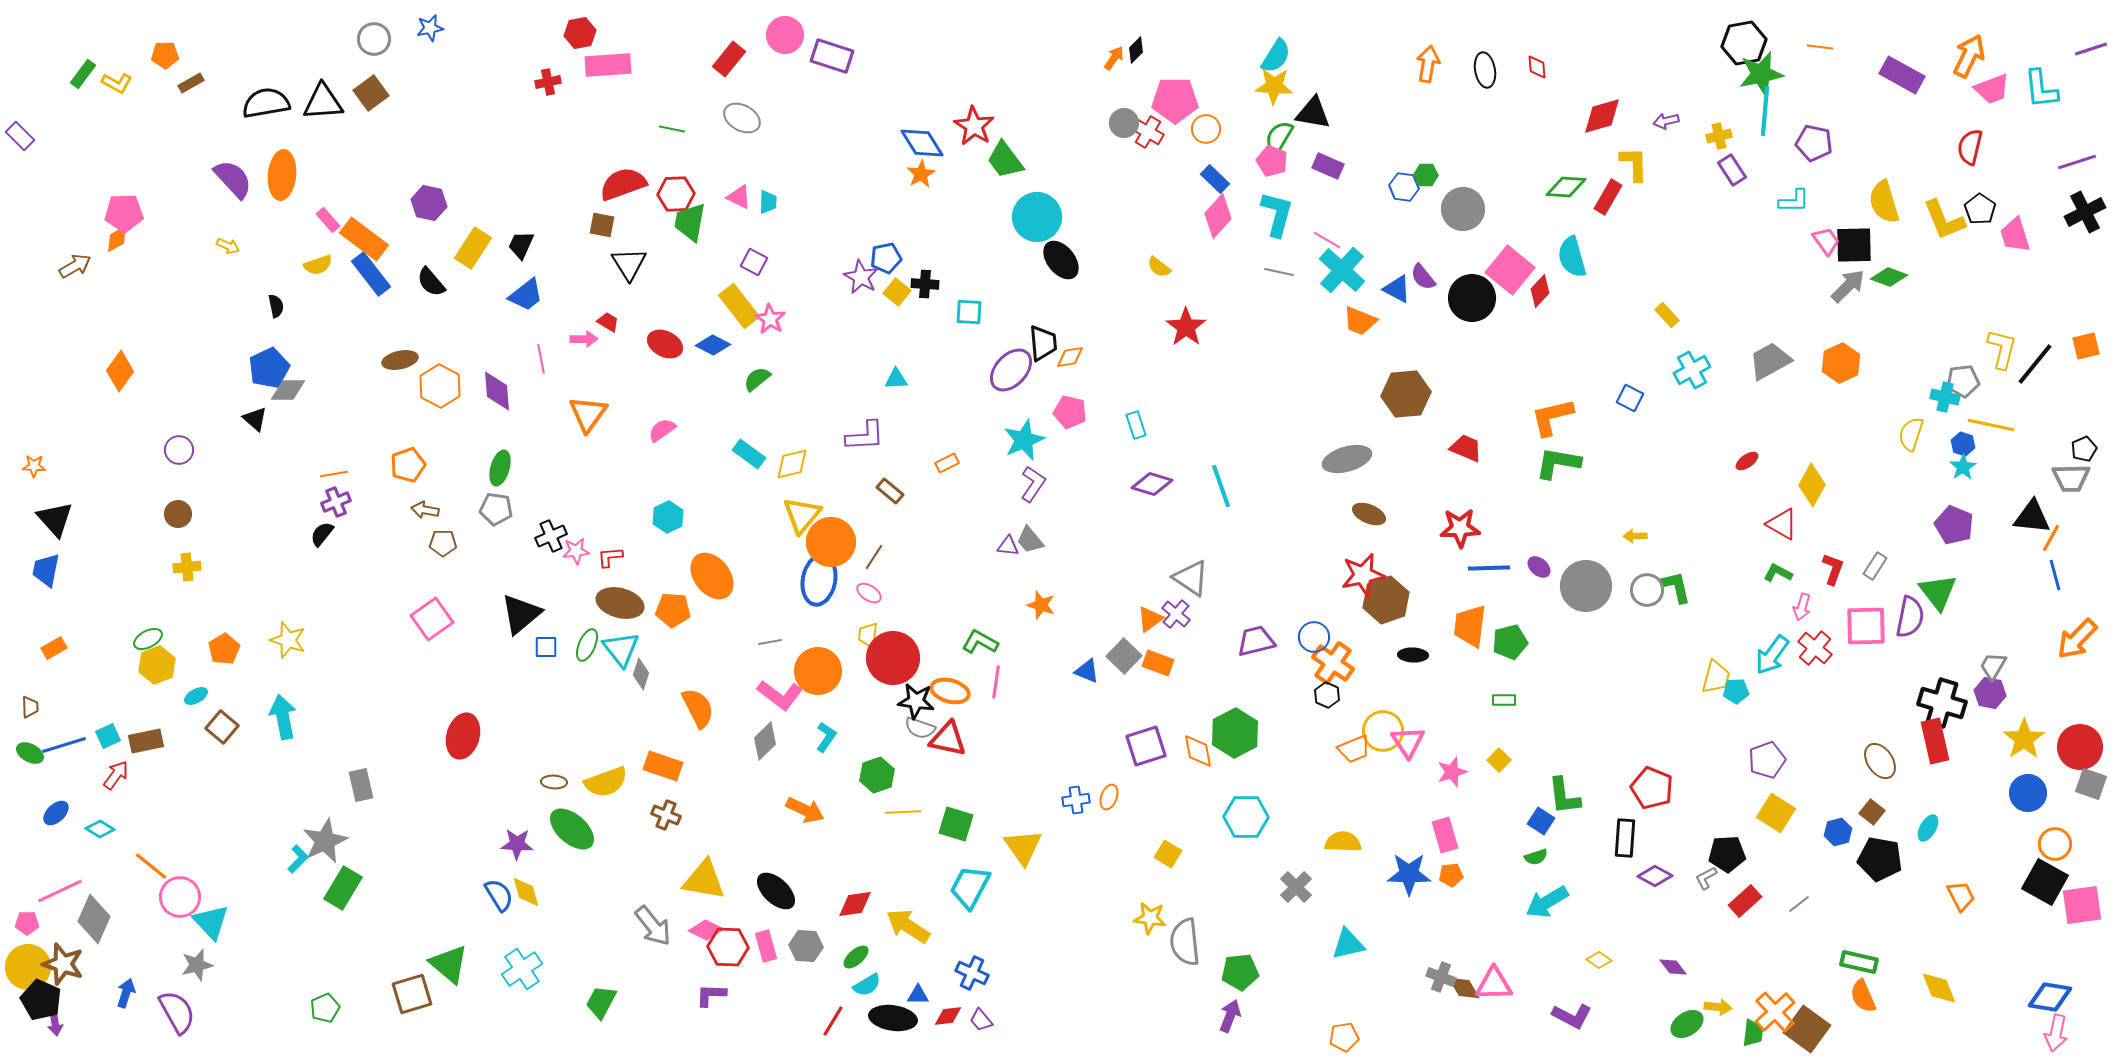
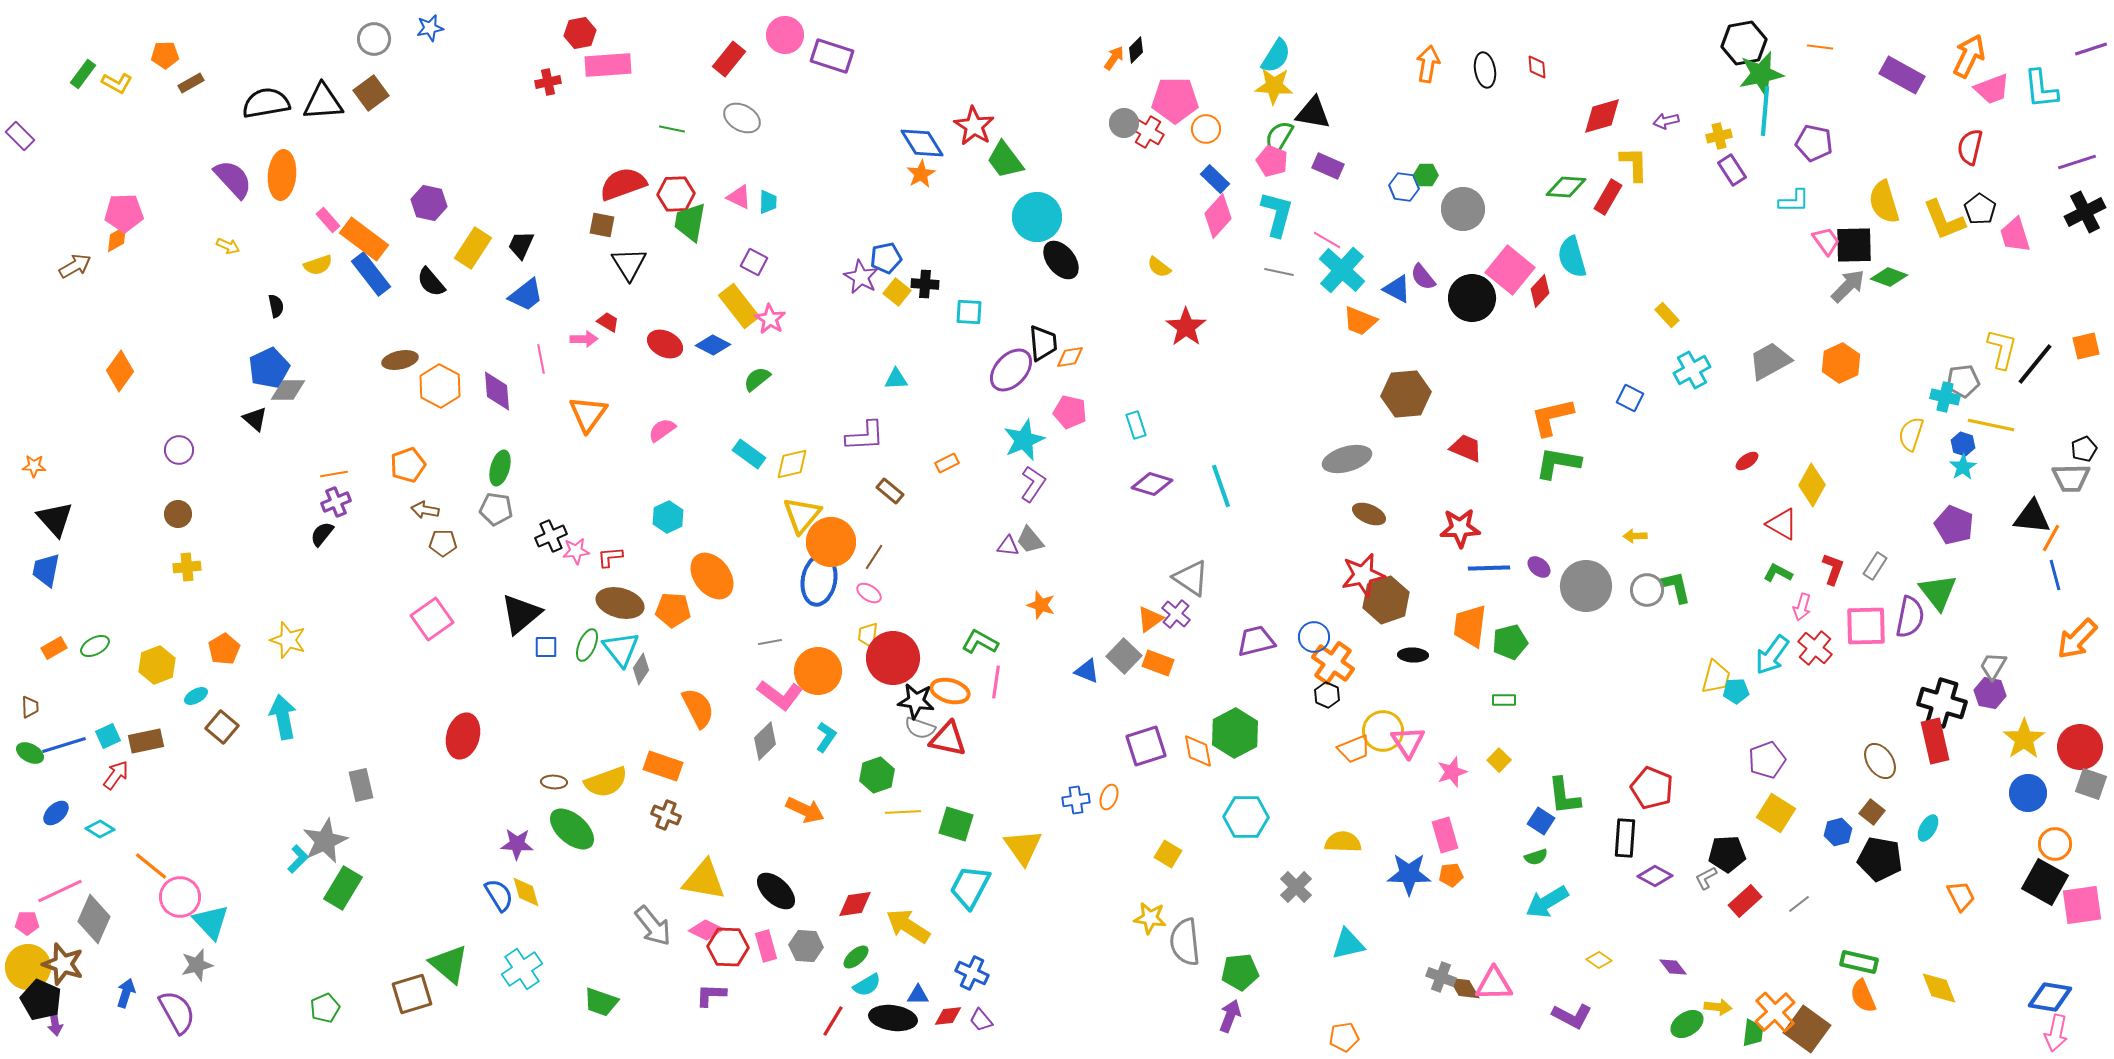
green ellipse at (148, 639): moved 53 px left, 7 px down
gray diamond at (641, 674): moved 5 px up; rotated 16 degrees clockwise
green trapezoid at (601, 1002): rotated 99 degrees counterclockwise
